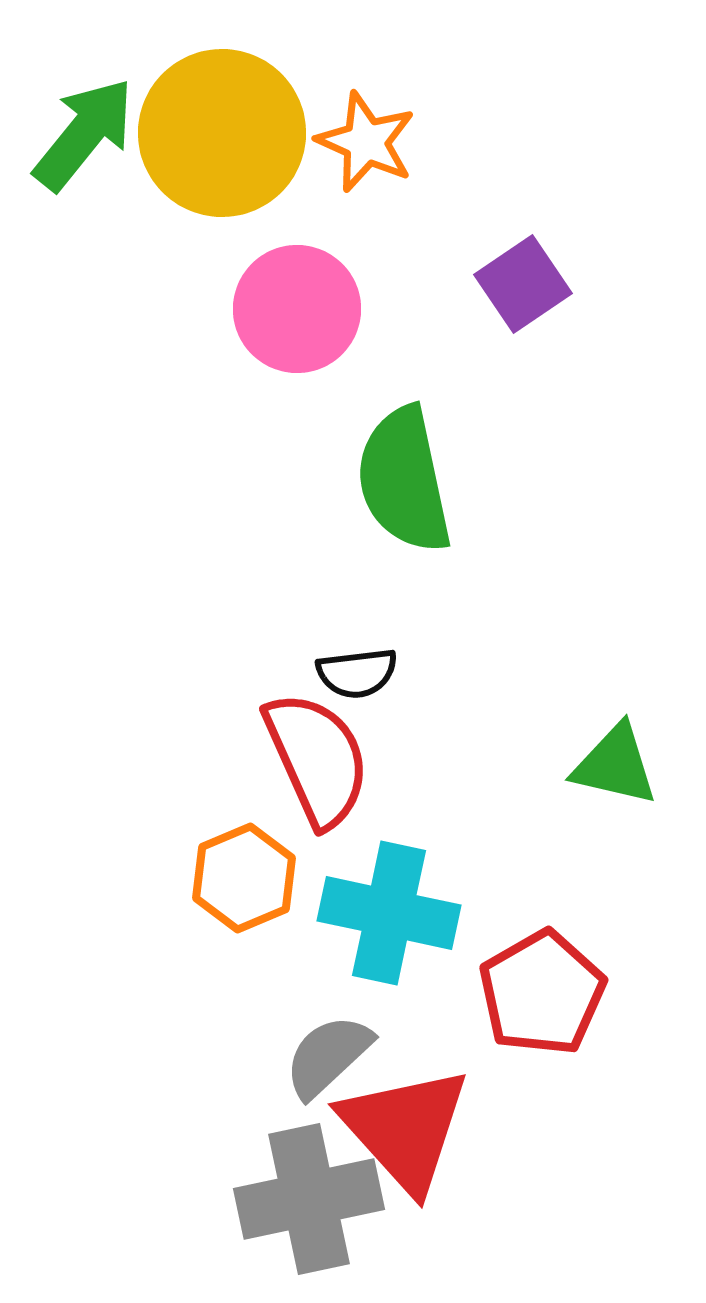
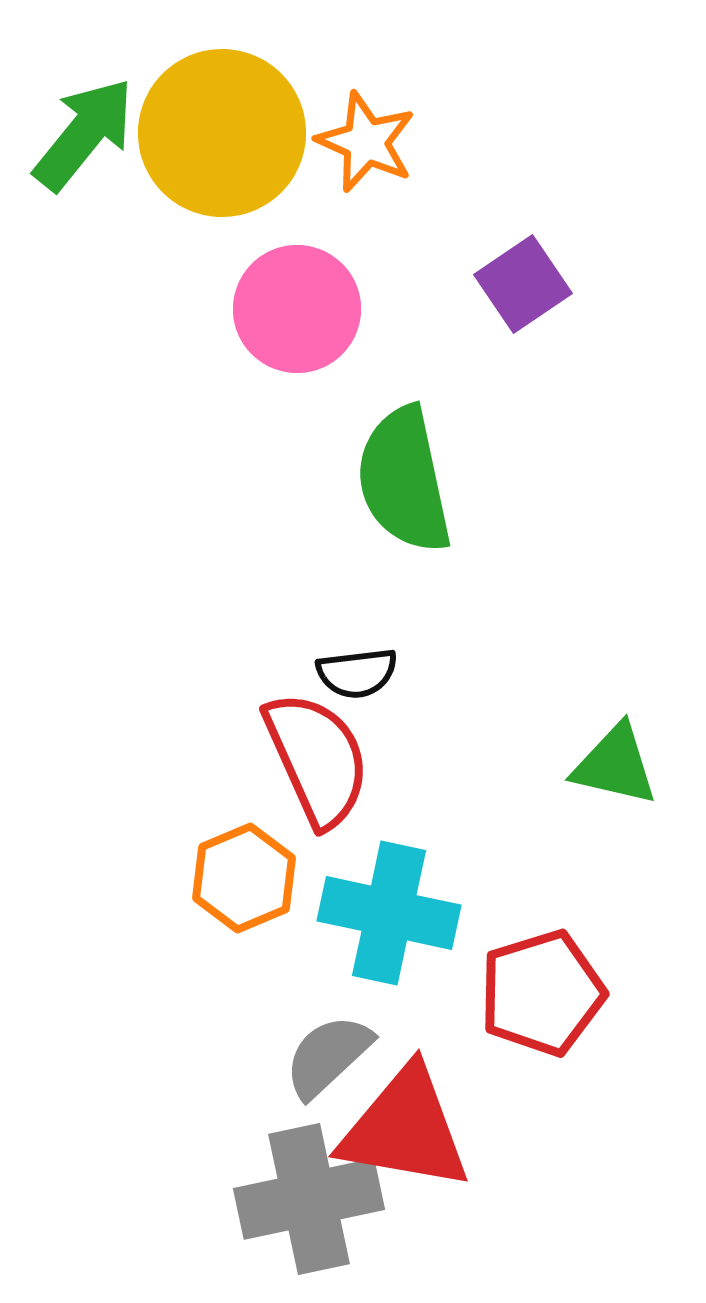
red pentagon: rotated 13 degrees clockwise
red triangle: rotated 38 degrees counterclockwise
